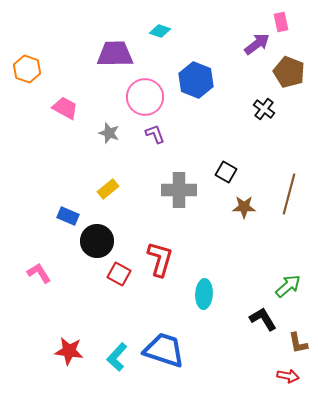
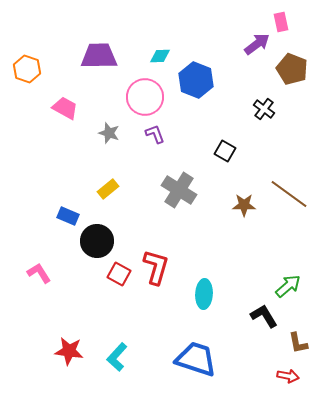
cyan diamond: moved 25 px down; rotated 20 degrees counterclockwise
purple trapezoid: moved 16 px left, 2 px down
brown pentagon: moved 3 px right, 3 px up
black square: moved 1 px left, 21 px up
gray cross: rotated 32 degrees clockwise
brown line: rotated 69 degrees counterclockwise
brown star: moved 2 px up
red L-shape: moved 4 px left, 8 px down
black L-shape: moved 1 px right, 3 px up
blue trapezoid: moved 32 px right, 9 px down
